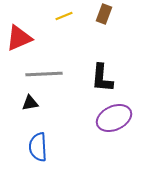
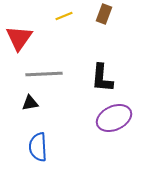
red triangle: rotated 32 degrees counterclockwise
